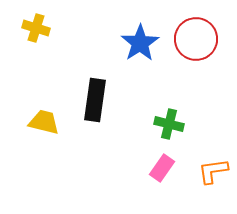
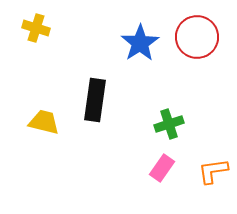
red circle: moved 1 px right, 2 px up
green cross: rotated 32 degrees counterclockwise
